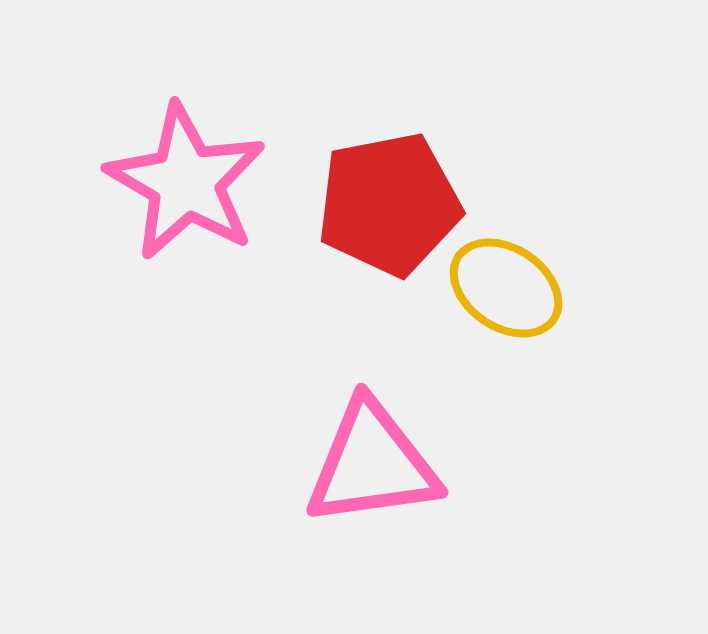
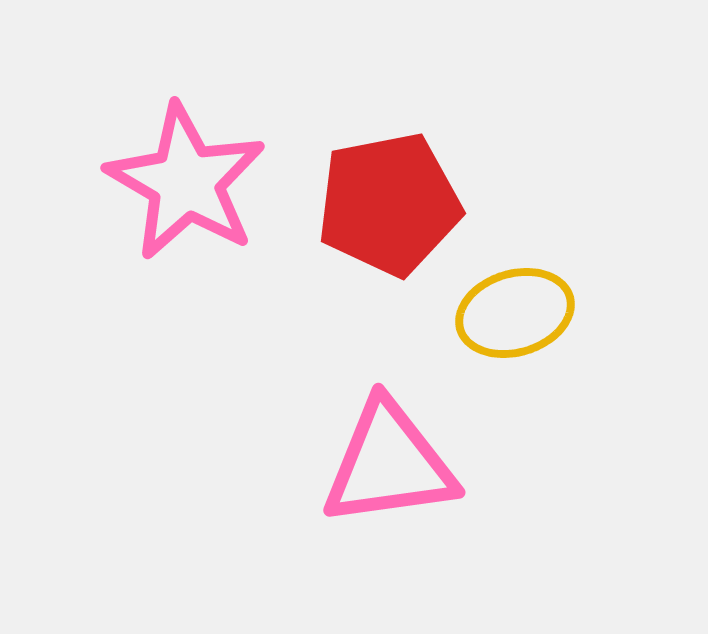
yellow ellipse: moved 9 px right, 25 px down; rotated 51 degrees counterclockwise
pink triangle: moved 17 px right
